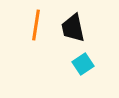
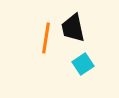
orange line: moved 10 px right, 13 px down
